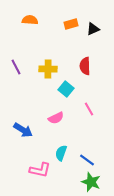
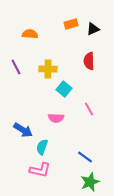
orange semicircle: moved 14 px down
red semicircle: moved 4 px right, 5 px up
cyan square: moved 2 px left
pink semicircle: rotated 28 degrees clockwise
cyan semicircle: moved 19 px left, 6 px up
blue line: moved 2 px left, 3 px up
green star: moved 1 px left; rotated 30 degrees clockwise
